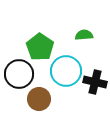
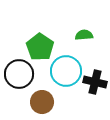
brown circle: moved 3 px right, 3 px down
